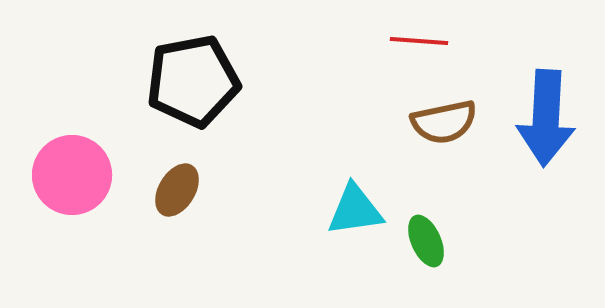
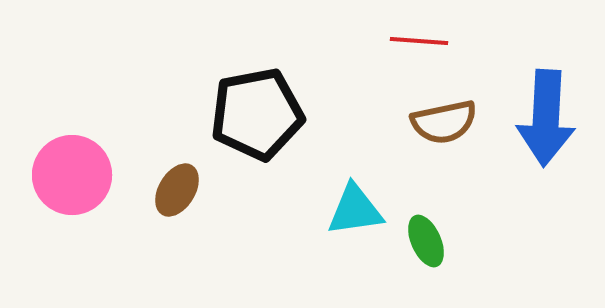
black pentagon: moved 64 px right, 33 px down
